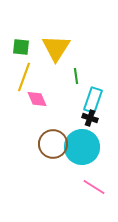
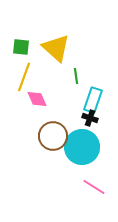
yellow triangle: rotated 20 degrees counterclockwise
brown circle: moved 8 px up
